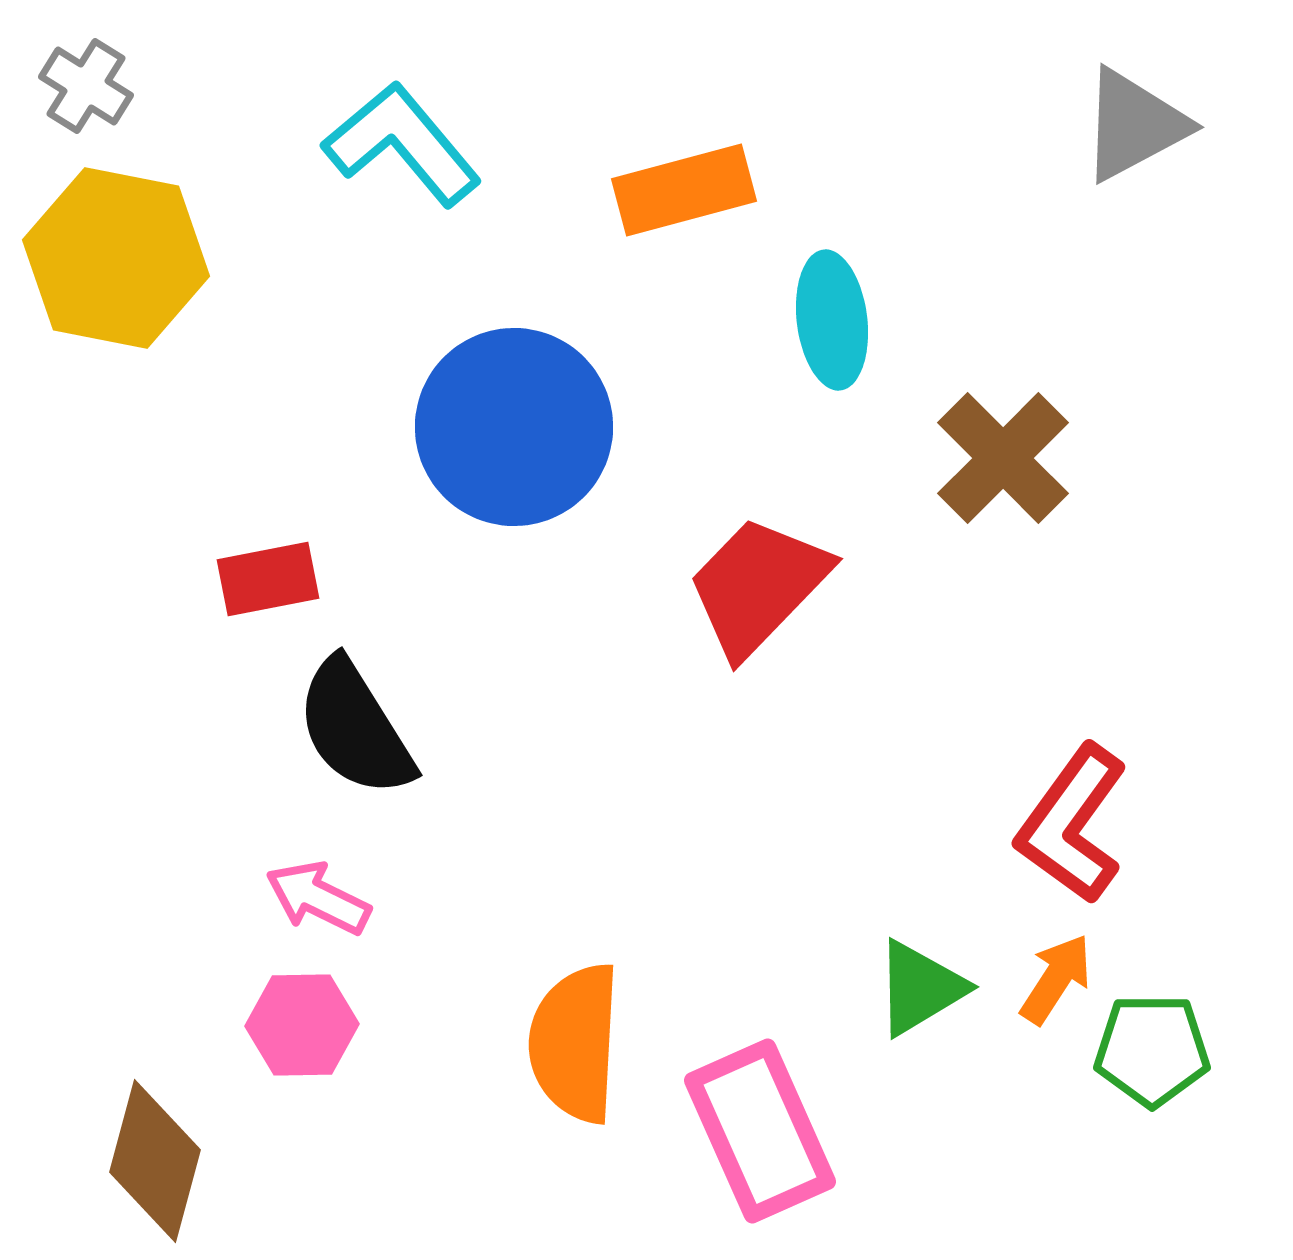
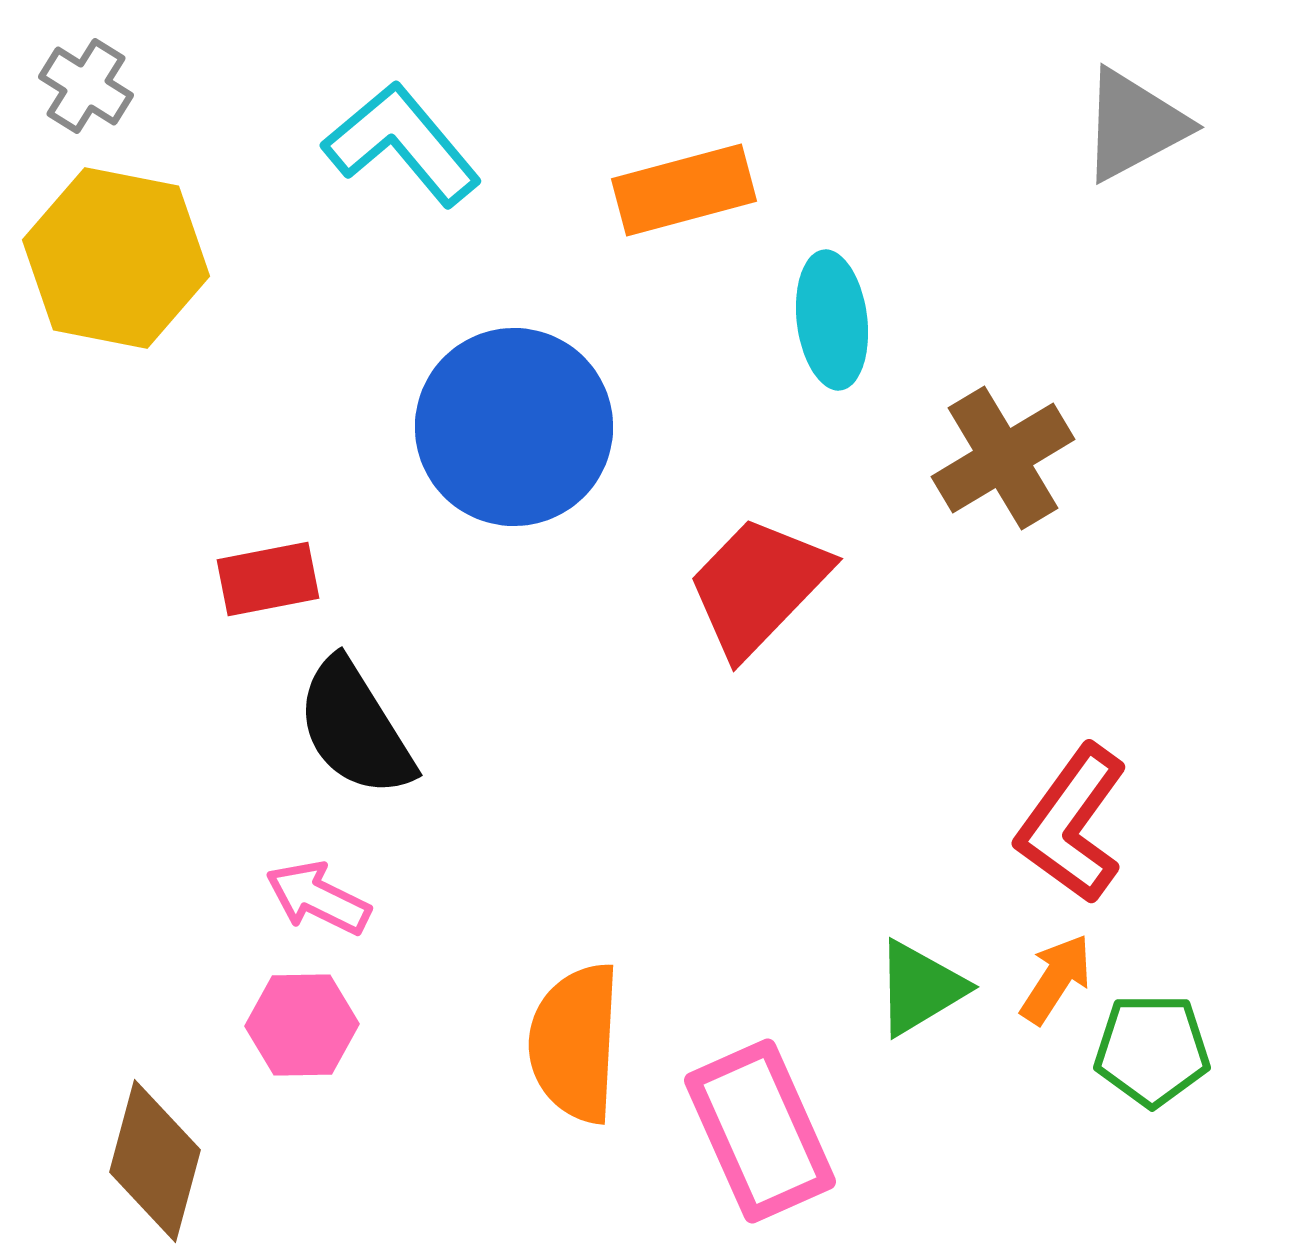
brown cross: rotated 14 degrees clockwise
